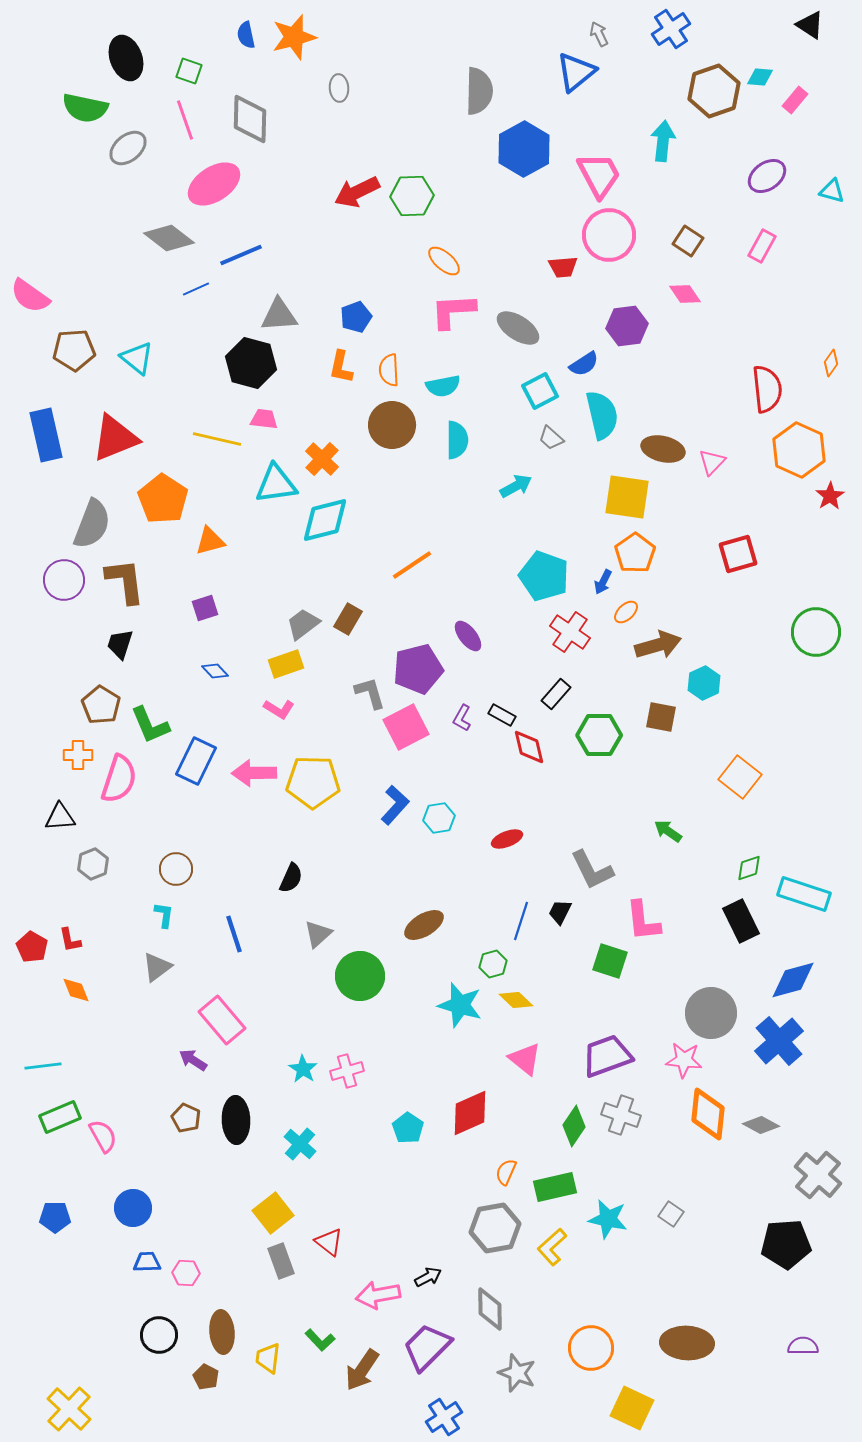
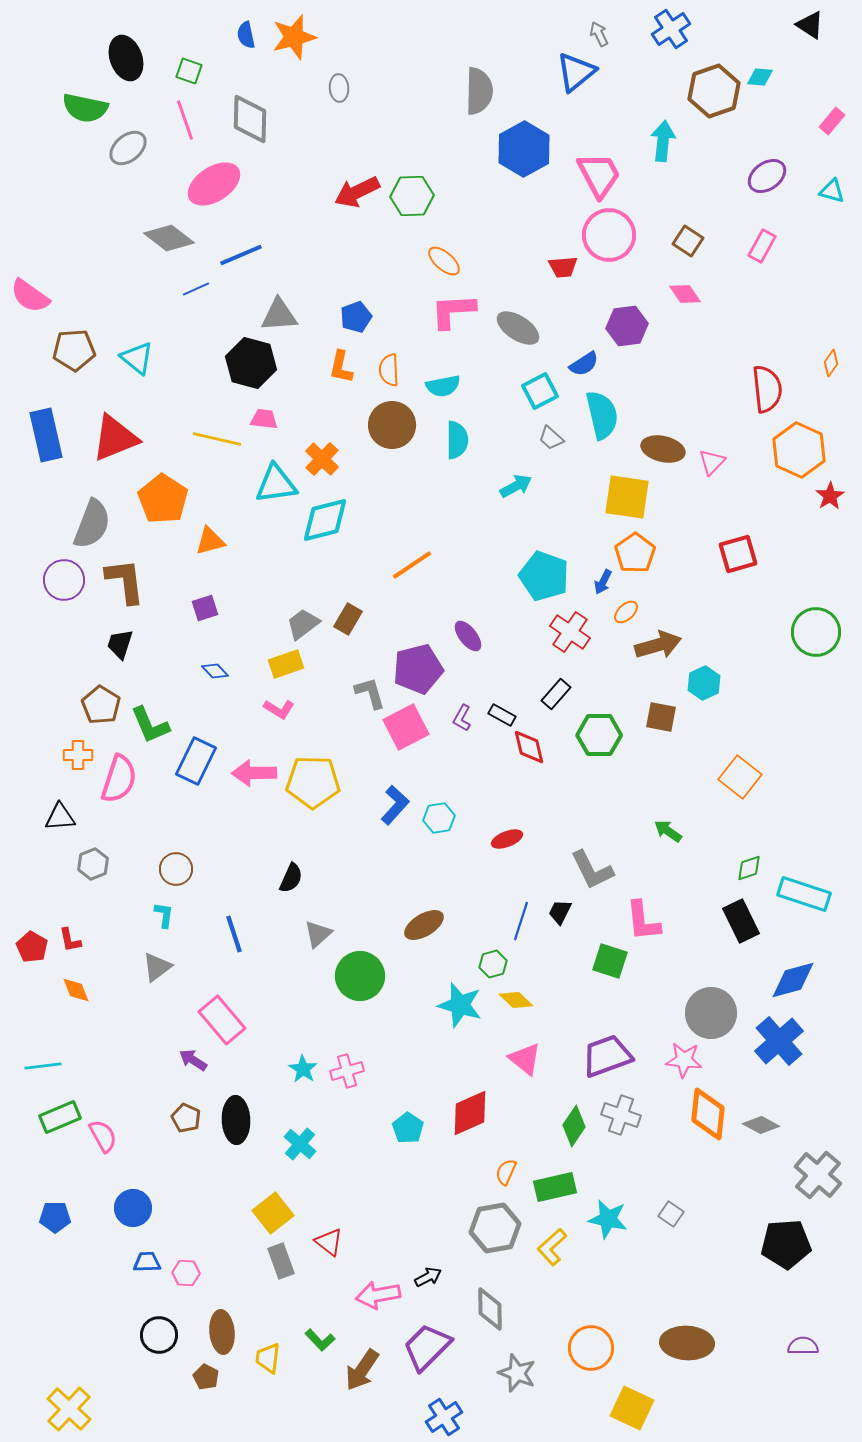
pink rectangle at (795, 100): moved 37 px right, 21 px down
